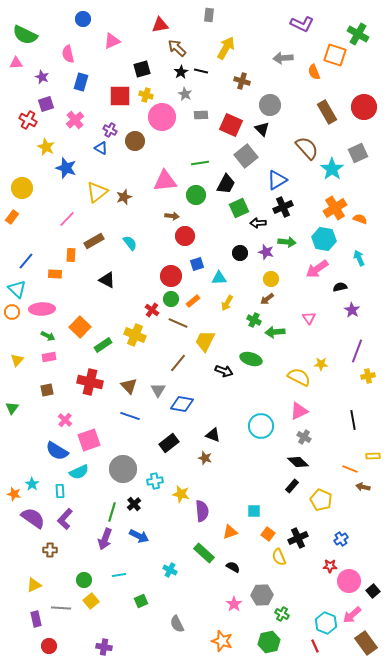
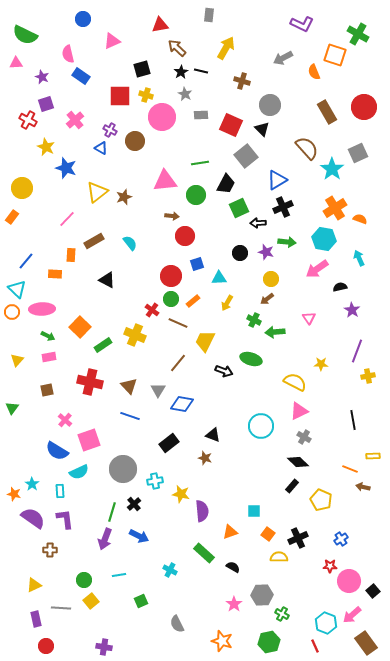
gray arrow at (283, 58): rotated 24 degrees counterclockwise
blue rectangle at (81, 82): moved 6 px up; rotated 72 degrees counterclockwise
yellow semicircle at (299, 377): moved 4 px left, 5 px down
purple L-shape at (65, 519): rotated 130 degrees clockwise
yellow semicircle at (279, 557): rotated 114 degrees clockwise
red circle at (49, 646): moved 3 px left
